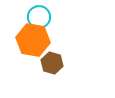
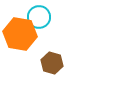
orange hexagon: moved 13 px left, 6 px up
